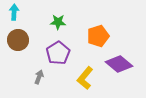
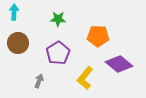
green star: moved 3 px up
orange pentagon: rotated 20 degrees clockwise
brown circle: moved 3 px down
gray arrow: moved 4 px down
